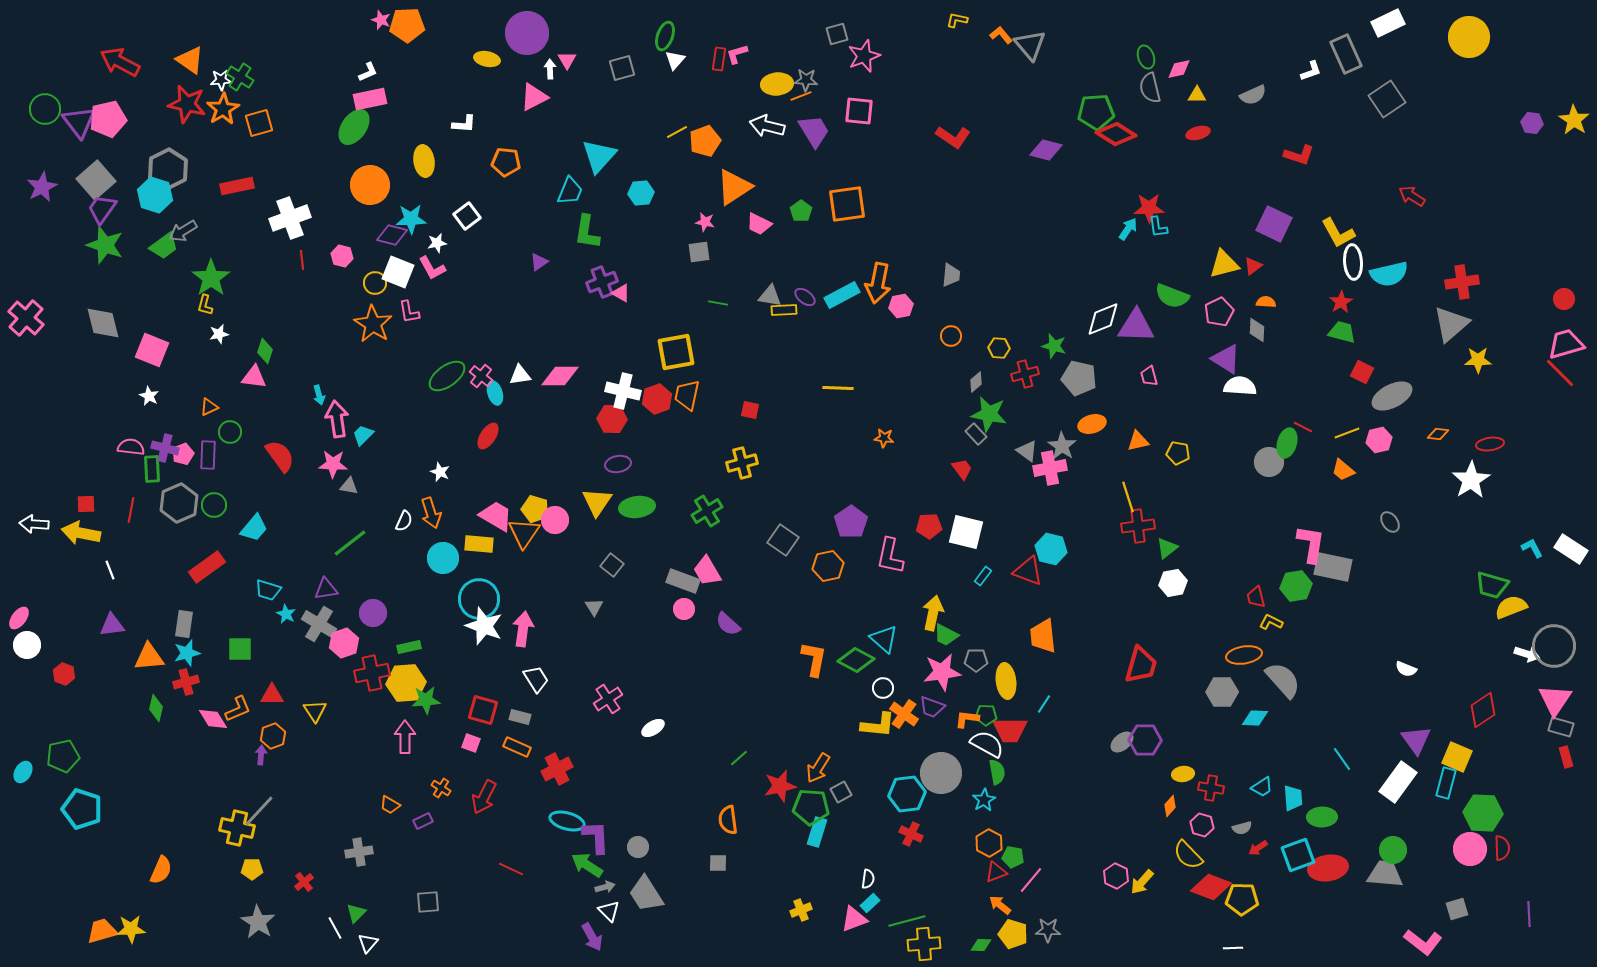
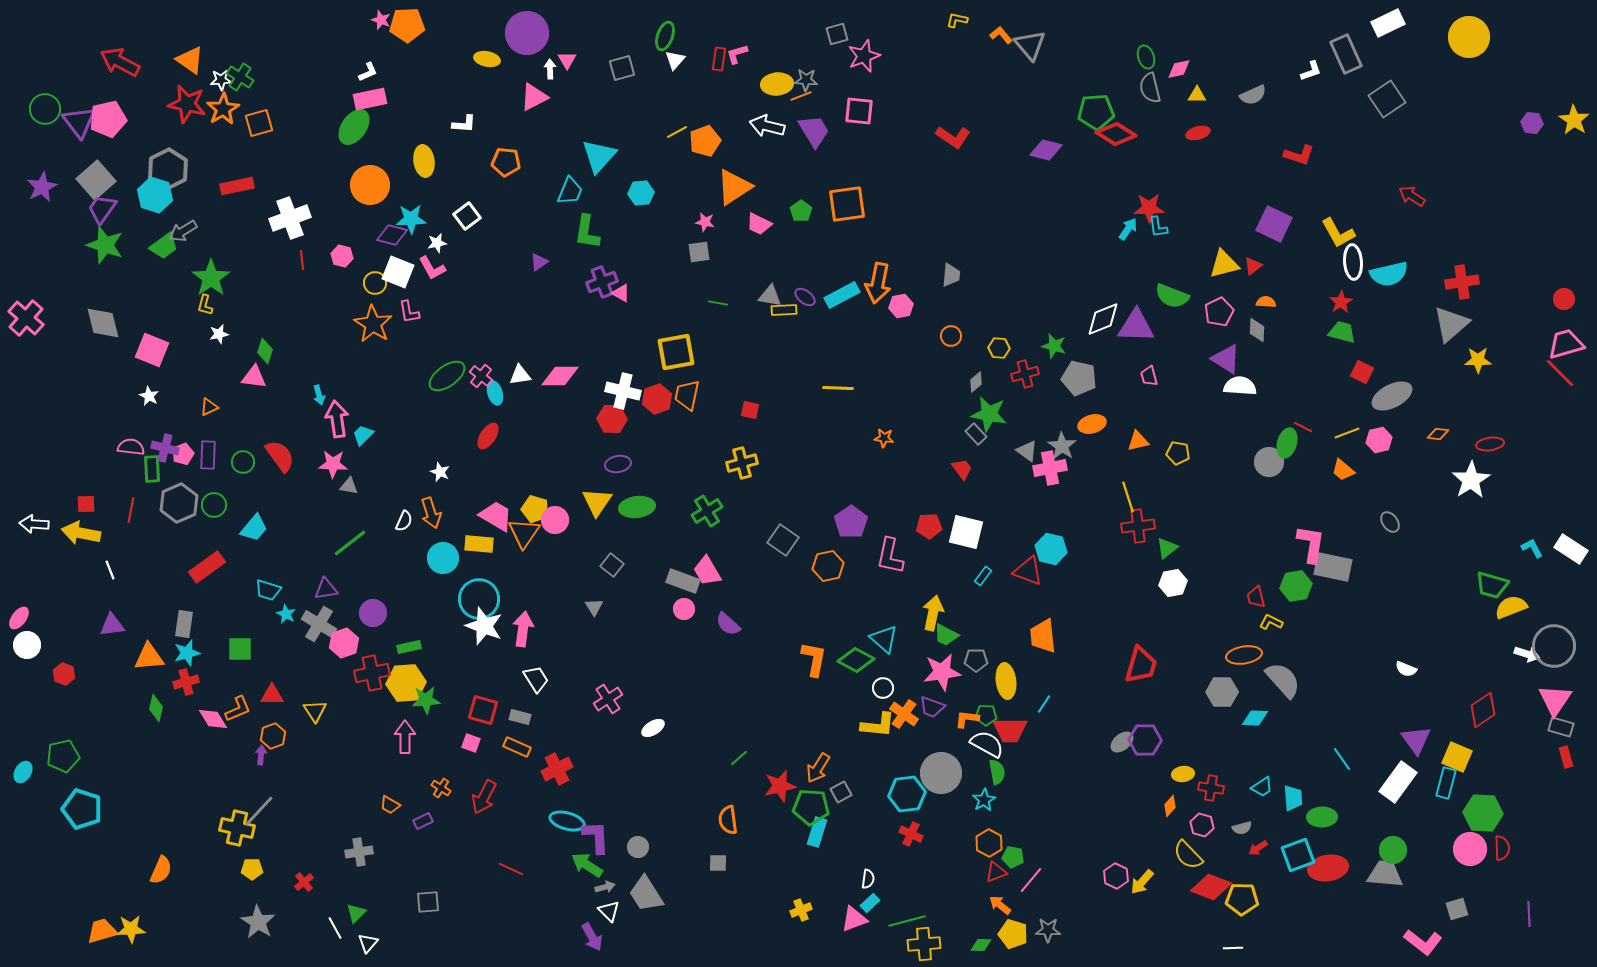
green circle at (230, 432): moved 13 px right, 30 px down
